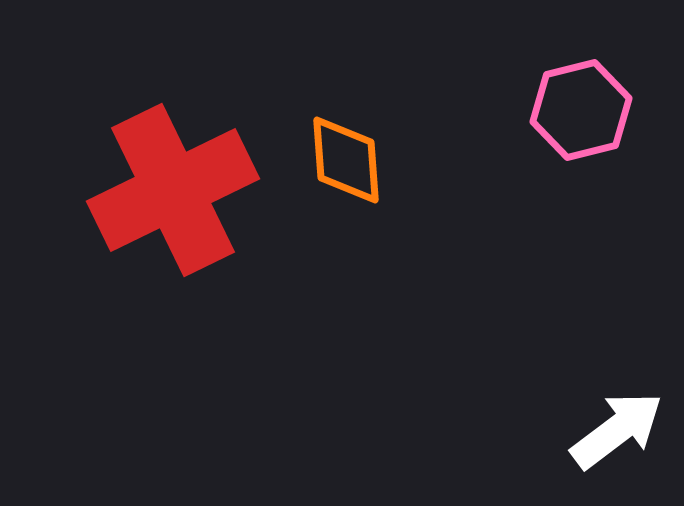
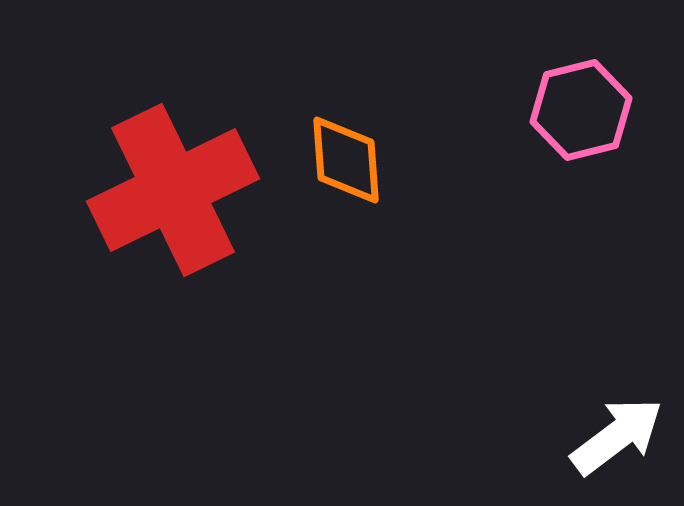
white arrow: moved 6 px down
